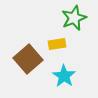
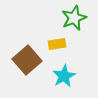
brown square: moved 1 px left, 1 px down
cyan star: rotated 10 degrees clockwise
